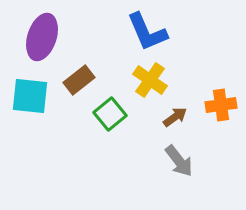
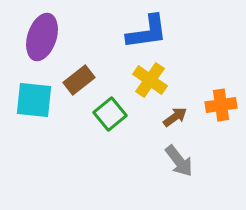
blue L-shape: rotated 75 degrees counterclockwise
cyan square: moved 4 px right, 4 px down
